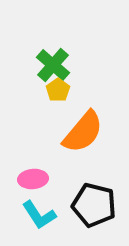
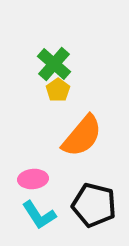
green cross: moved 1 px right, 1 px up
orange semicircle: moved 1 px left, 4 px down
